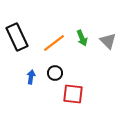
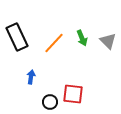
orange line: rotated 10 degrees counterclockwise
black circle: moved 5 px left, 29 px down
